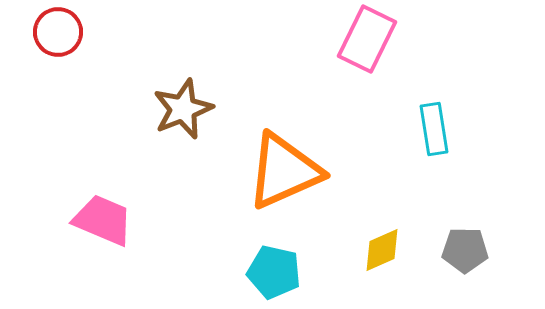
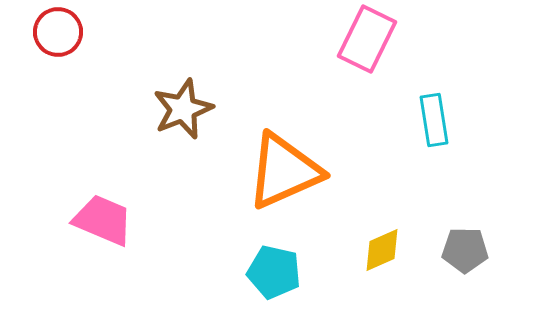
cyan rectangle: moved 9 px up
